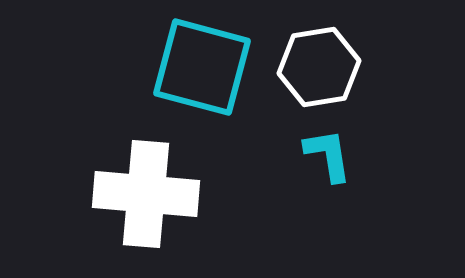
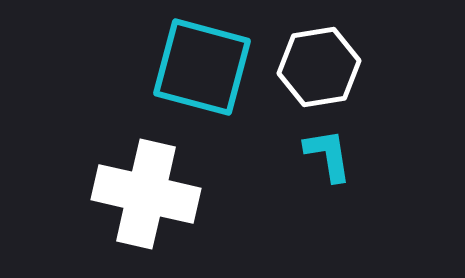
white cross: rotated 8 degrees clockwise
